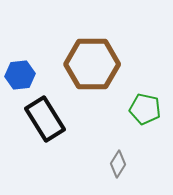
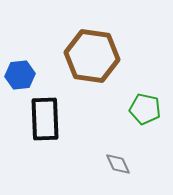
brown hexagon: moved 8 px up; rotated 8 degrees clockwise
black rectangle: rotated 30 degrees clockwise
gray diamond: rotated 56 degrees counterclockwise
